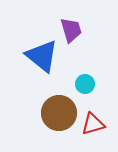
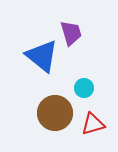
purple trapezoid: moved 3 px down
cyan circle: moved 1 px left, 4 px down
brown circle: moved 4 px left
